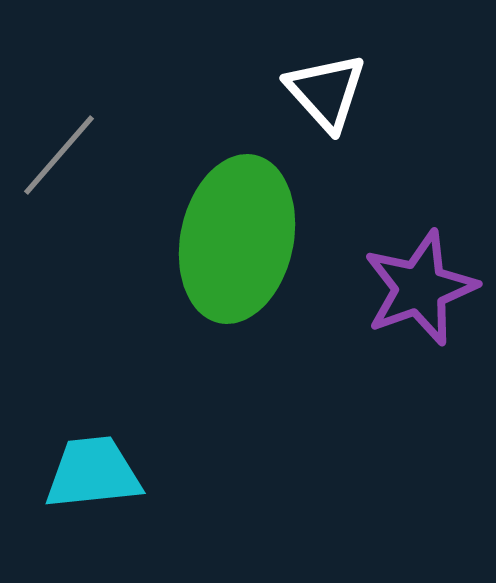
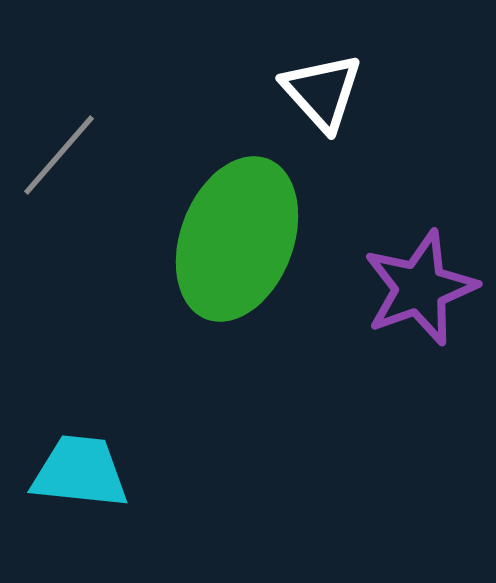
white triangle: moved 4 px left
green ellipse: rotated 9 degrees clockwise
cyan trapezoid: moved 13 px left, 1 px up; rotated 12 degrees clockwise
